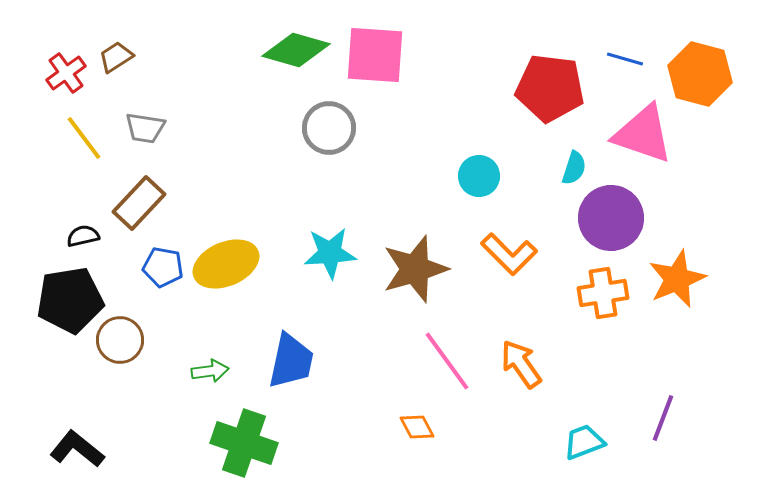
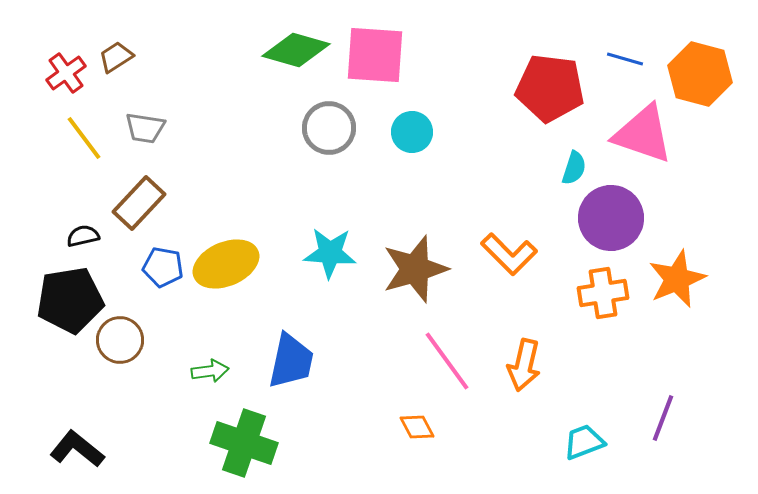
cyan circle: moved 67 px left, 44 px up
cyan star: rotated 8 degrees clockwise
orange arrow: moved 3 px right, 1 px down; rotated 132 degrees counterclockwise
